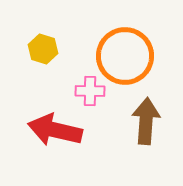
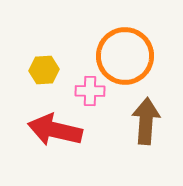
yellow hexagon: moved 1 px right, 21 px down; rotated 20 degrees counterclockwise
